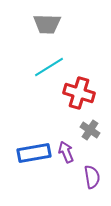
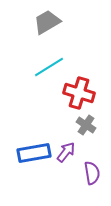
gray trapezoid: moved 2 px up; rotated 148 degrees clockwise
gray cross: moved 4 px left, 5 px up
purple arrow: rotated 60 degrees clockwise
purple semicircle: moved 4 px up
